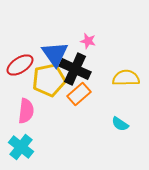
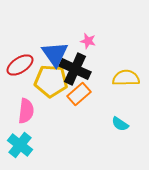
yellow pentagon: moved 2 px right, 1 px down; rotated 16 degrees clockwise
cyan cross: moved 1 px left, 2 px up
